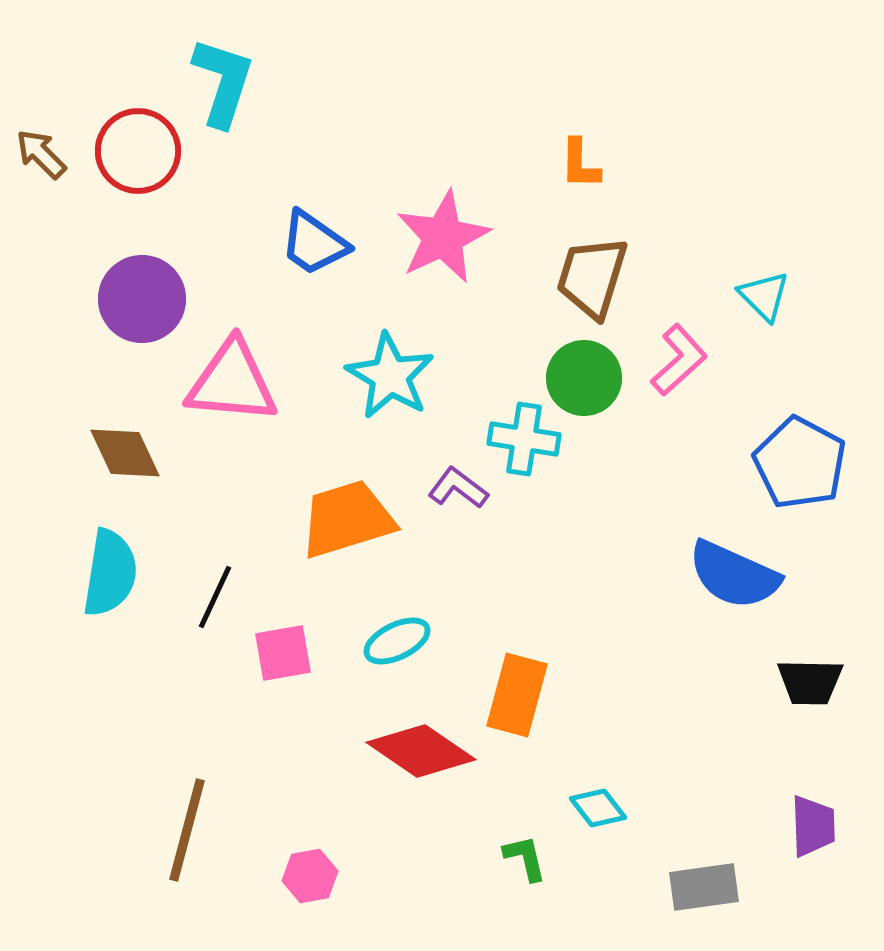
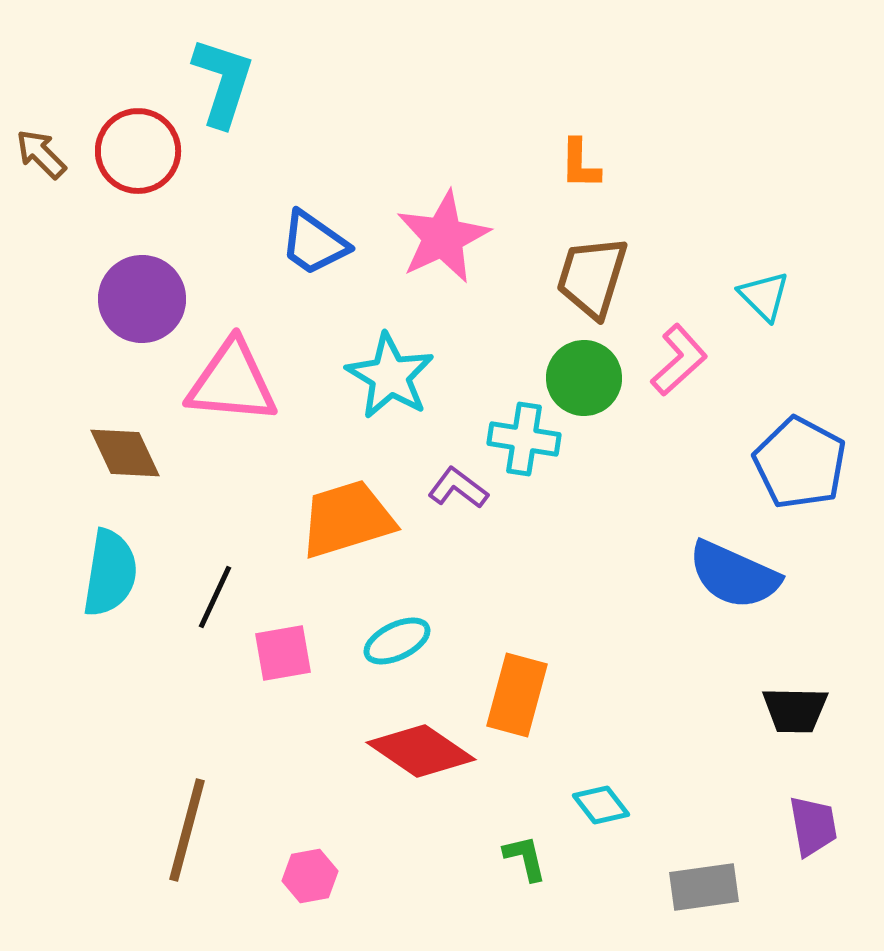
black trapezoid: moved 15 px left, 28 px down
cyan diamond: moved 3 px right, 3 px up
purple trapezoid: rotated 8 degrees counterclockwise
